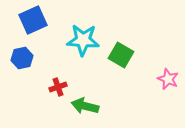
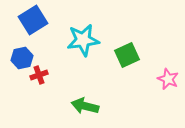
blue square: rotated 8 degrees counterclockwise
cyan star: rotated 12 degrees counterclockwise
green square: moved 6 px right; rotated 35 degrees clockwise
red cross: moved 19 px left, 12 px up
